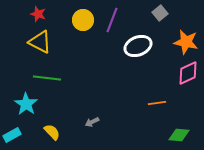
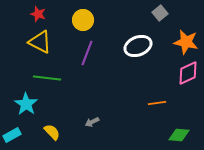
purple line: moved 25 px left, 33 px down
